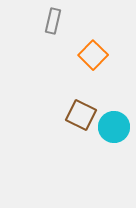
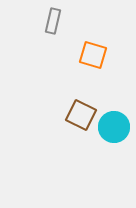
orange square: rotated 28 degrees counterclockwise
